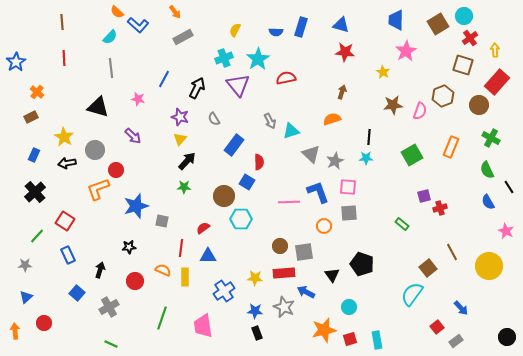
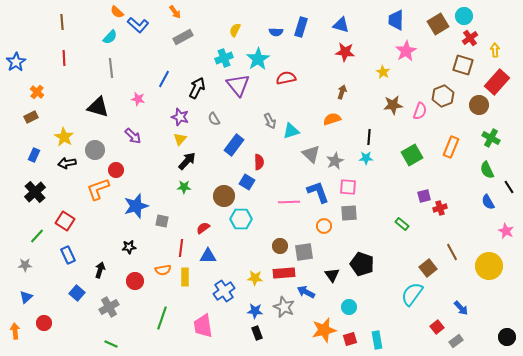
orange semicircle at (163, 270): rotated 147 degrees clockwise
